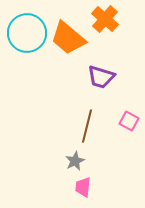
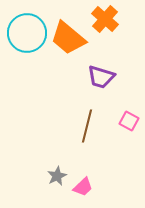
gray star: moved 18 px left, 15 px down
pink trapezoid: rotated 140 degrees counterclockwise
